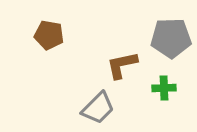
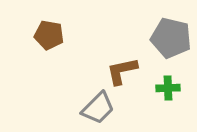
gray pentagon: rotated 15 degrees clockwise
brown L-shape: moved 6 px down
green cross: moved 4 px right
